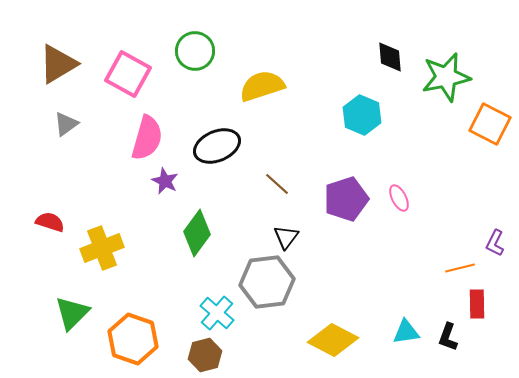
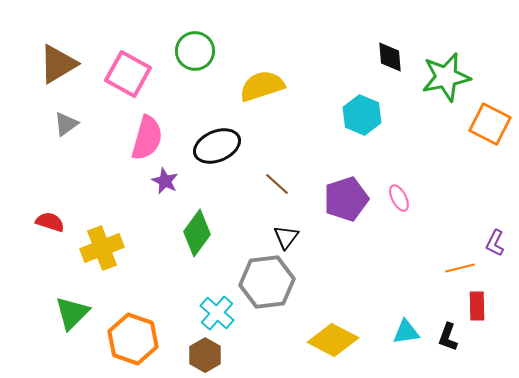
red rectangle: moved 2 px down
brown hexagon: rotated 16 degrees counterclockwise
